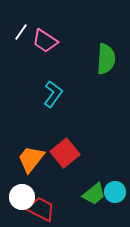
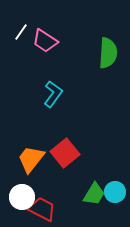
green semicircle: moved 2 px right, 6 px up
green trapezoid: rotated 20 degrees counterclockwise
red trapezoid: moved 1 px right
